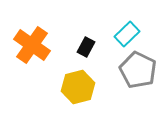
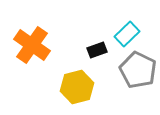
black rectangle: moved 11 px right, 3 px down; rotated 42 degrees clockwise
yellow hexagon: moved 1 px left
